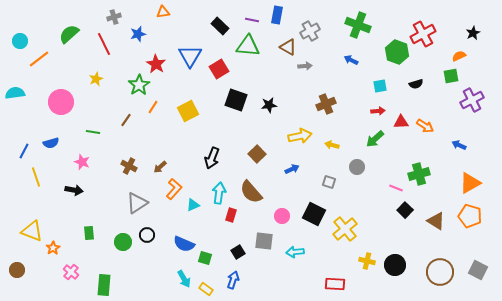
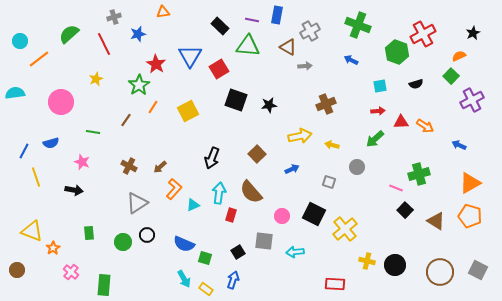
green square at (451, 76): rotated 35 degrees counterclockwise
